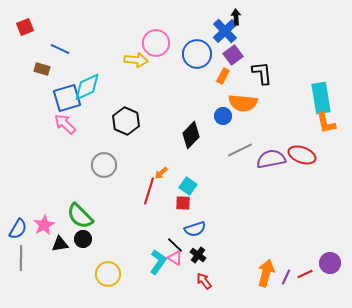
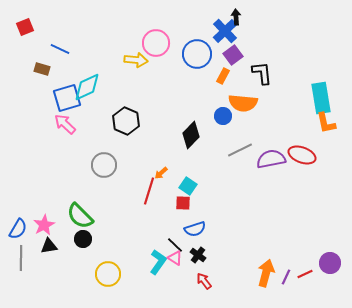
black triangle at (60, 244): moved 11 px left, 2 px down
